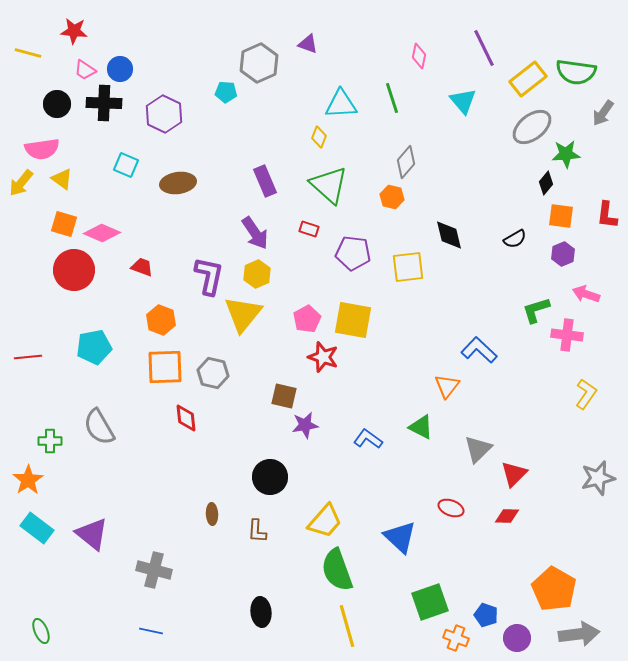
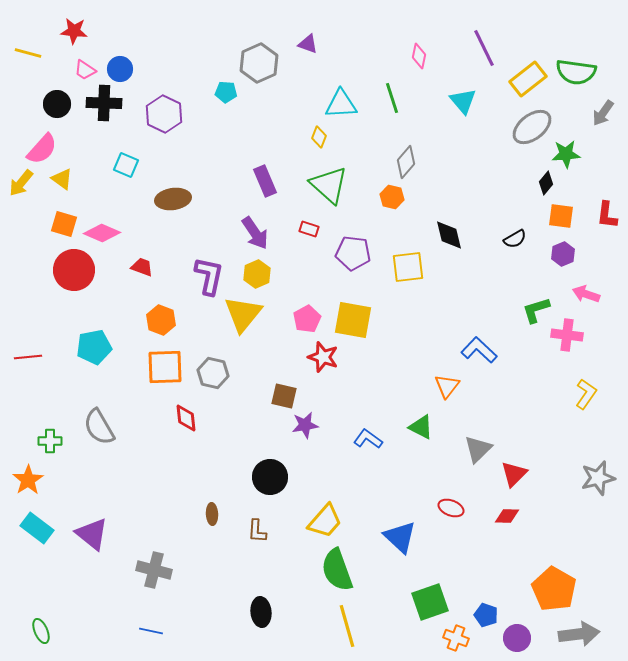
pink semicircle at (42, 149): rotated 40 degrees counterclockwise
brown ellipse at (178, 183): moved 5 px left, 16 px down
